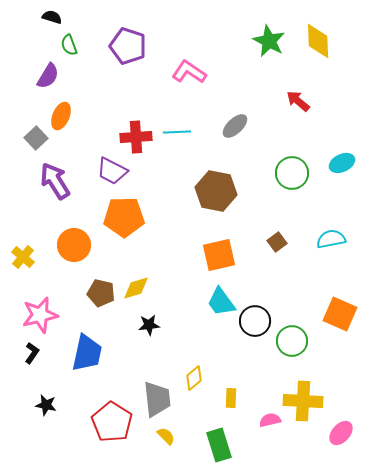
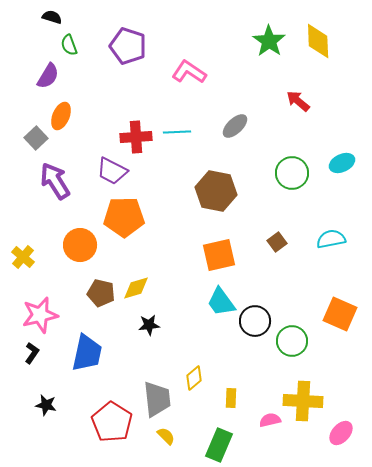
green star at (269, 41): rotated 8 degrees clockwise
orange circle at (74, 245): moved 6 px right
green rectangle at (219, 445): rotated 40 degrees clockwise
